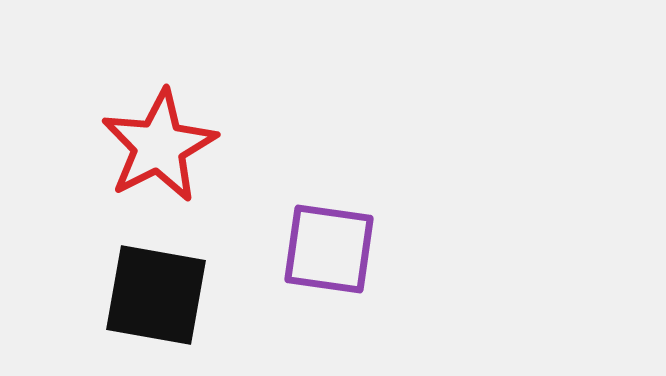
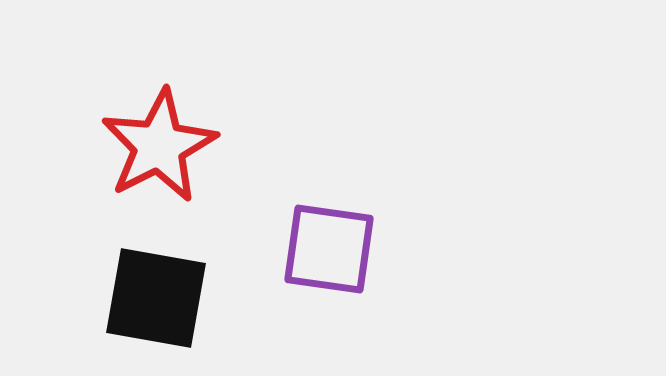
black square: moved 3 px down
